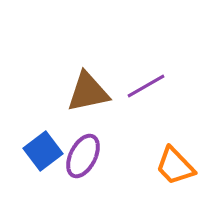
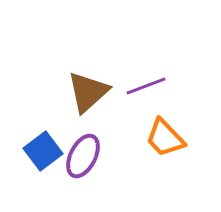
purple line: rotated 9 degrees clockwise
brown triangle: rotated 30 degrees counterclockwise
orange trapezoid: moved 10 px left, 28 px up
